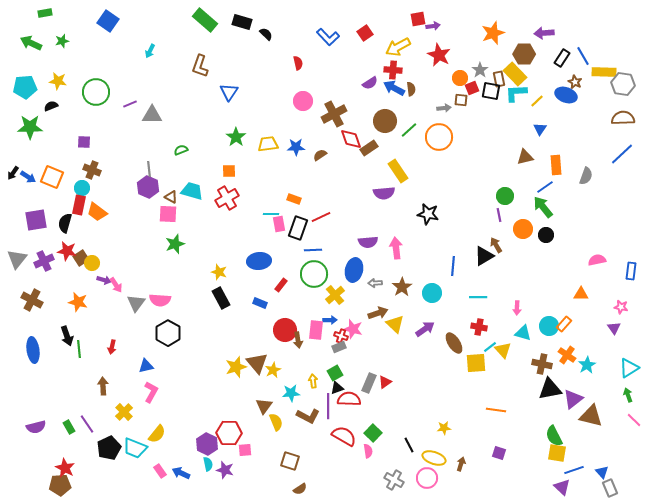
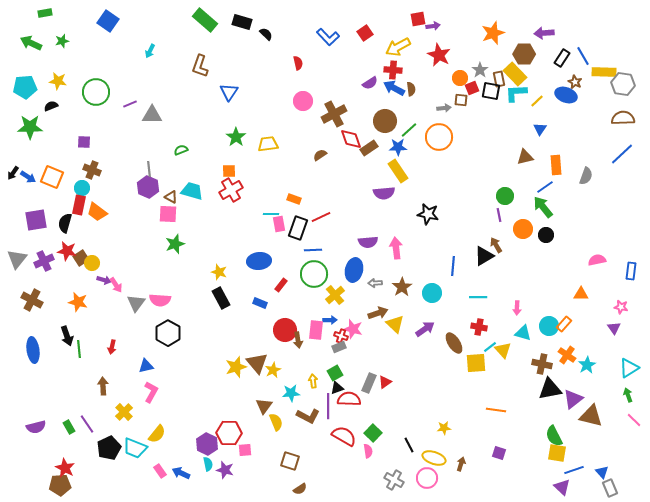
blue star at (296, 147): moved 102 px right
red cross at (227, 198): moved 4 px right, 8 px up
